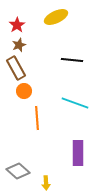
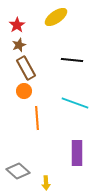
yellow ellipse: rotated 10 degrees counterclockwise
brown rectangle: moved 10 px right
purple rectangle: moved 1 px left
